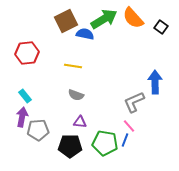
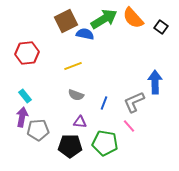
yellow line: rotated 30 degrees counterclockwise
blue line: moved 21 px left, 37 px up
